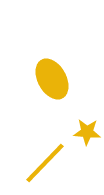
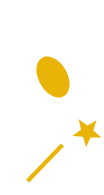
yellow ellipse: moved 1 px right, 2 px up
